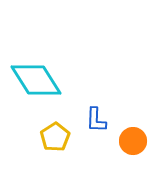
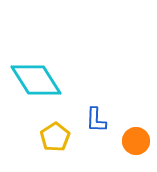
orange circle: moved 3 px right
